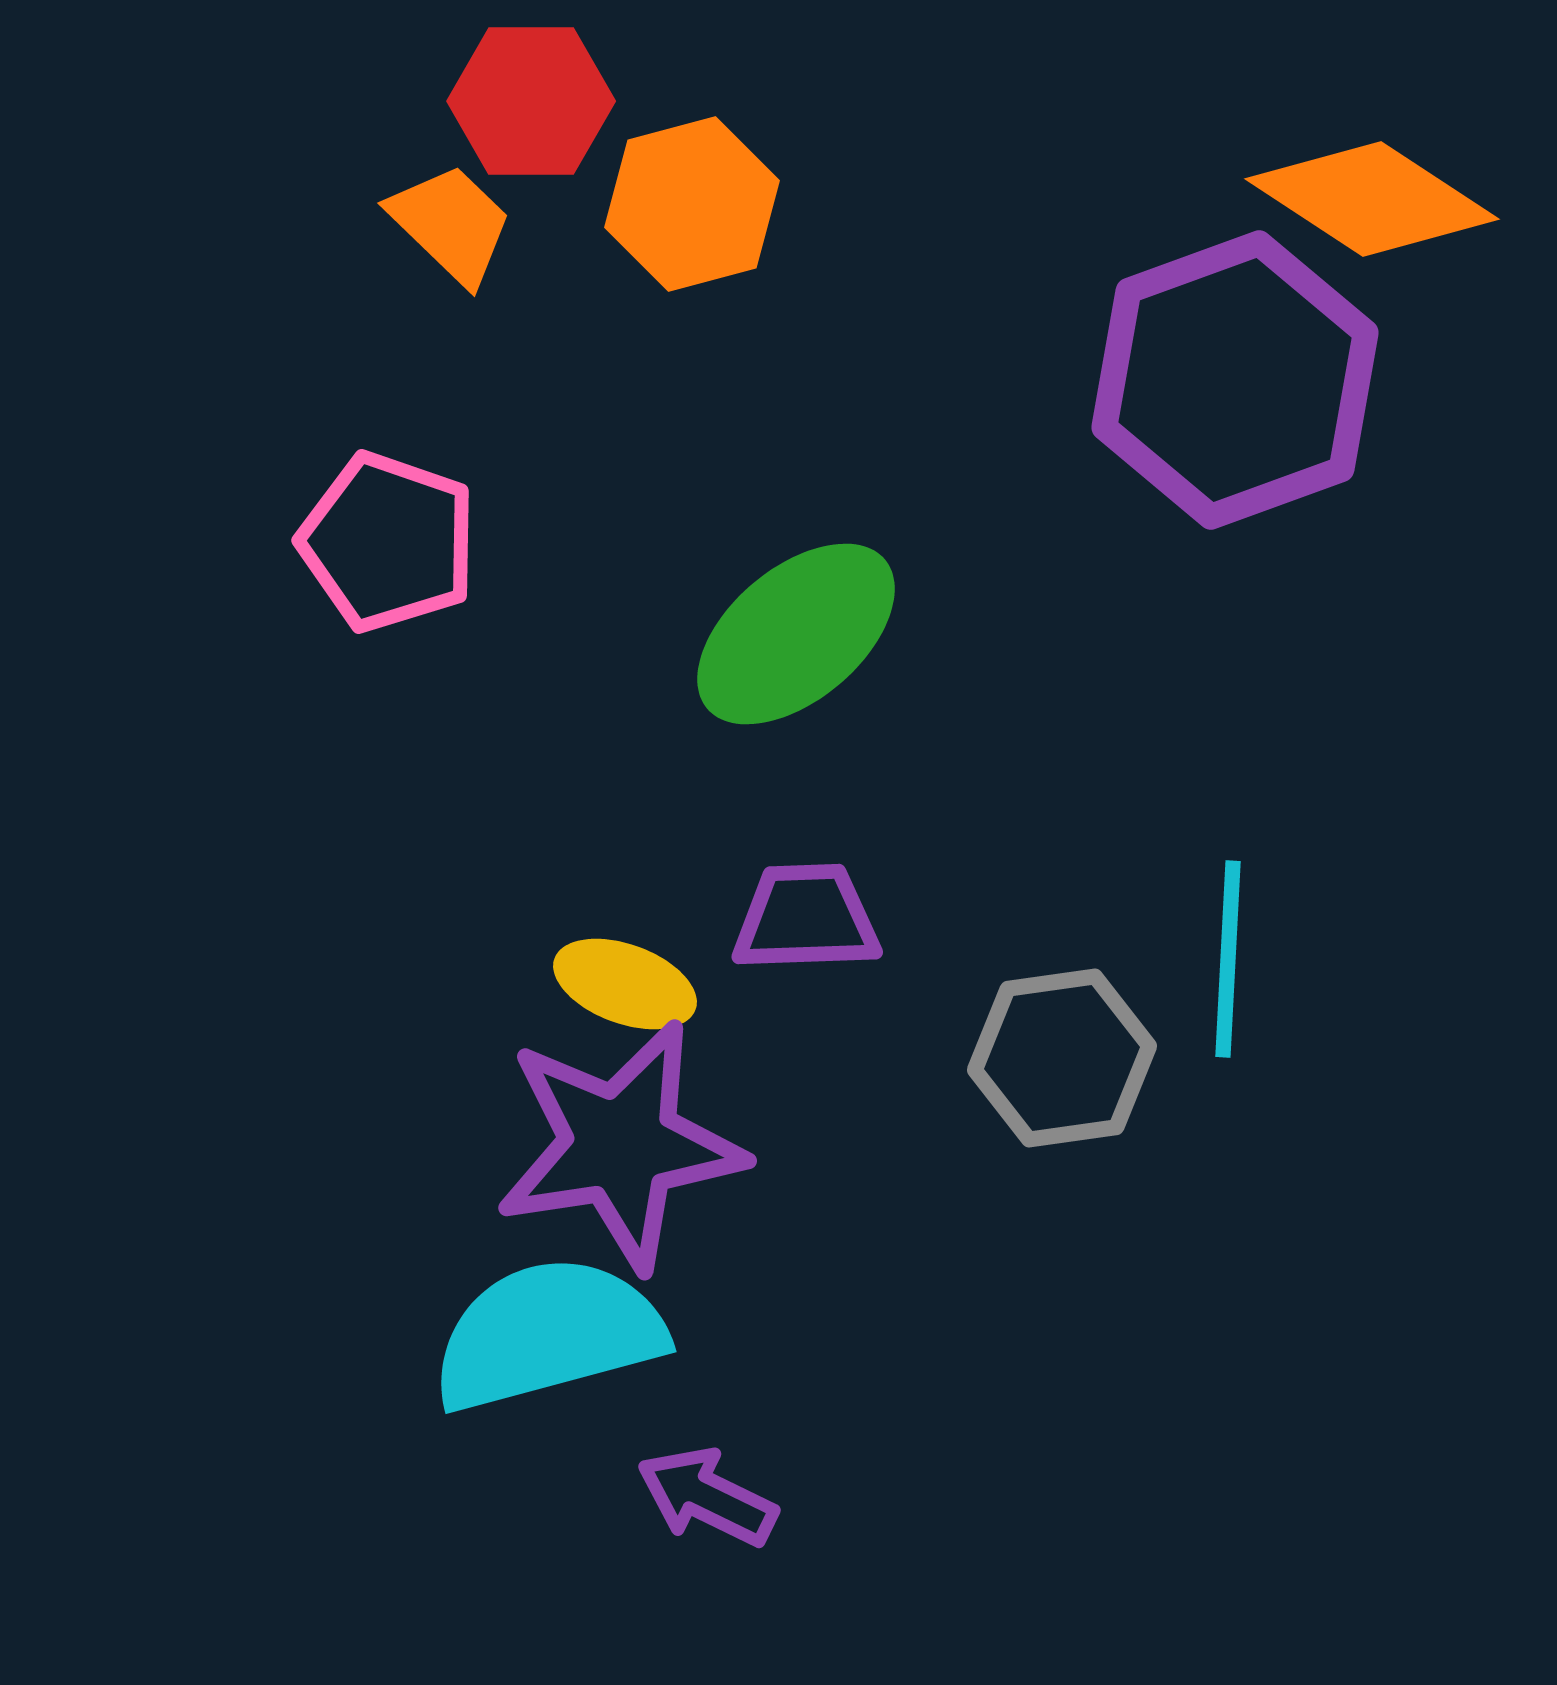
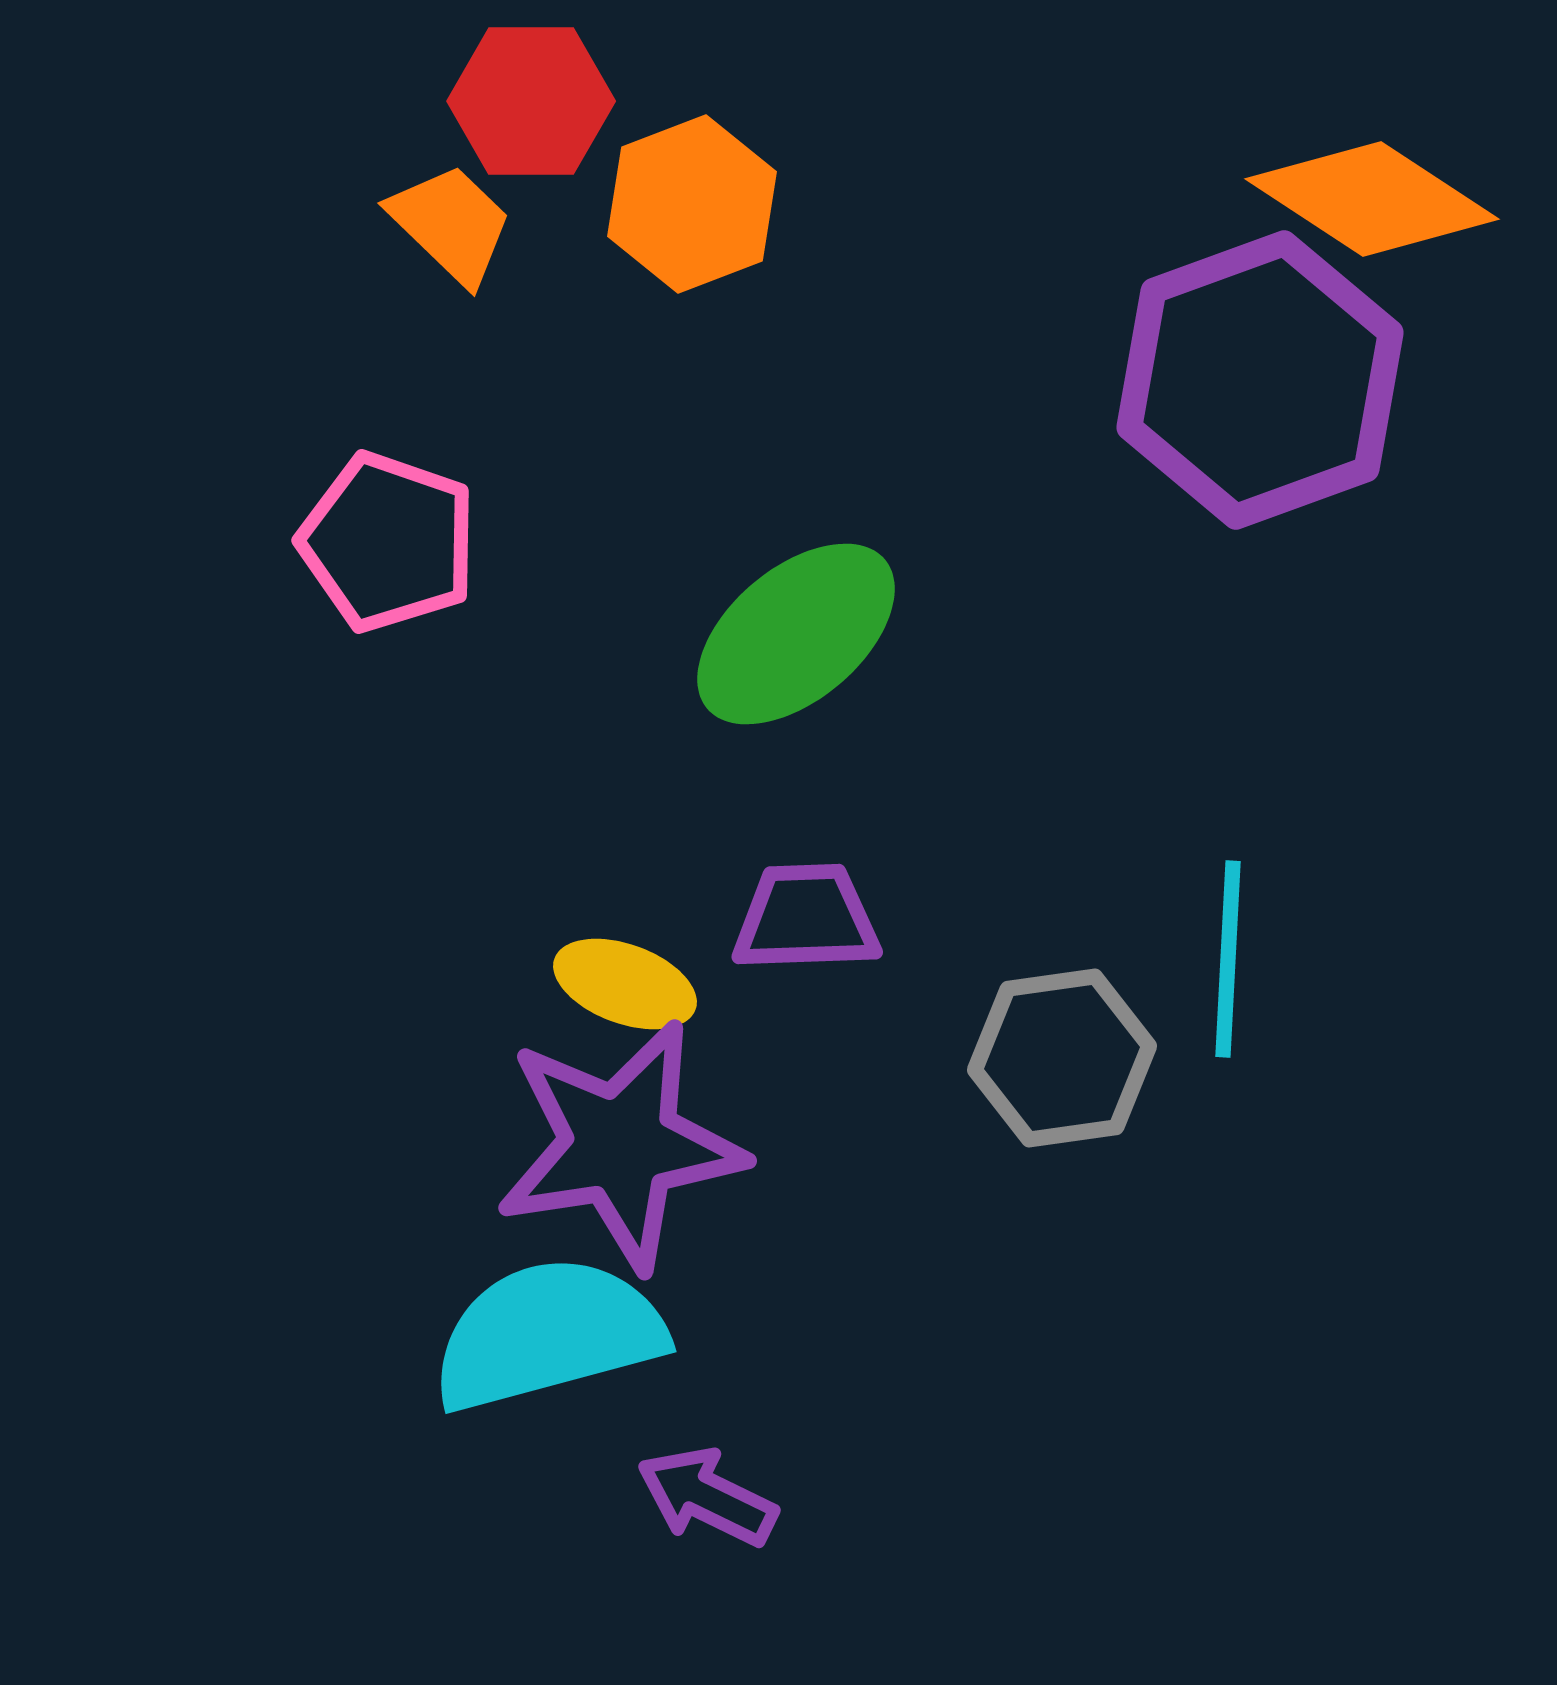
orange hexagon: rotated 6 degrees counterclockwise
purple hexagon: moved 25 px right
